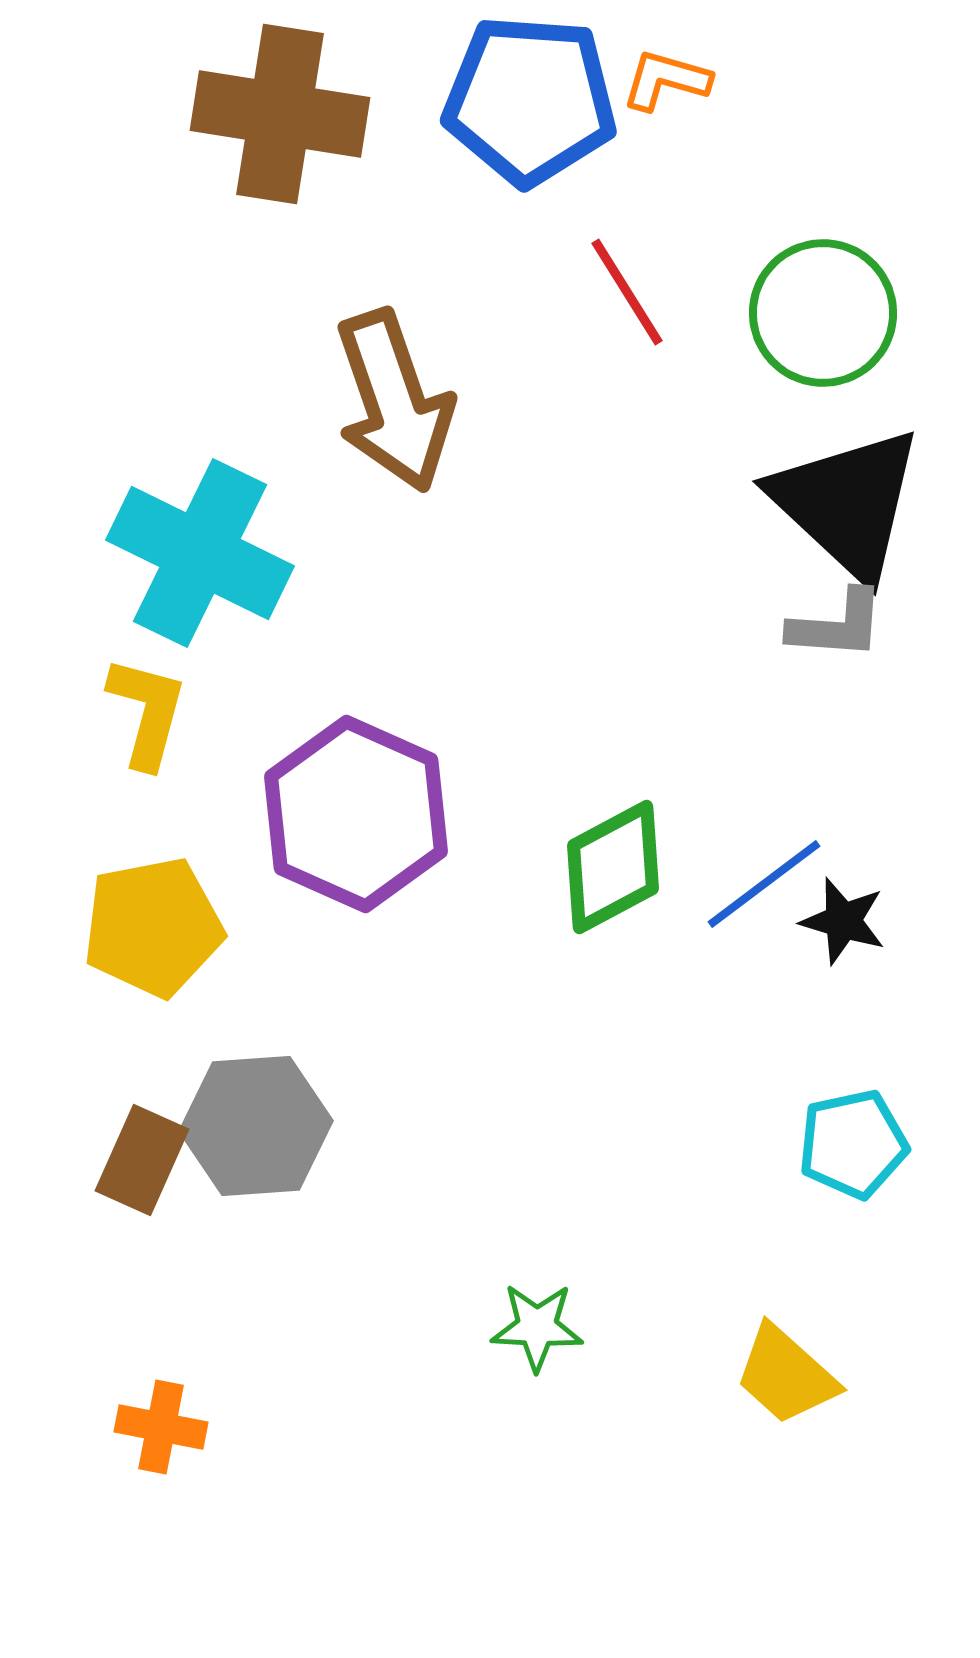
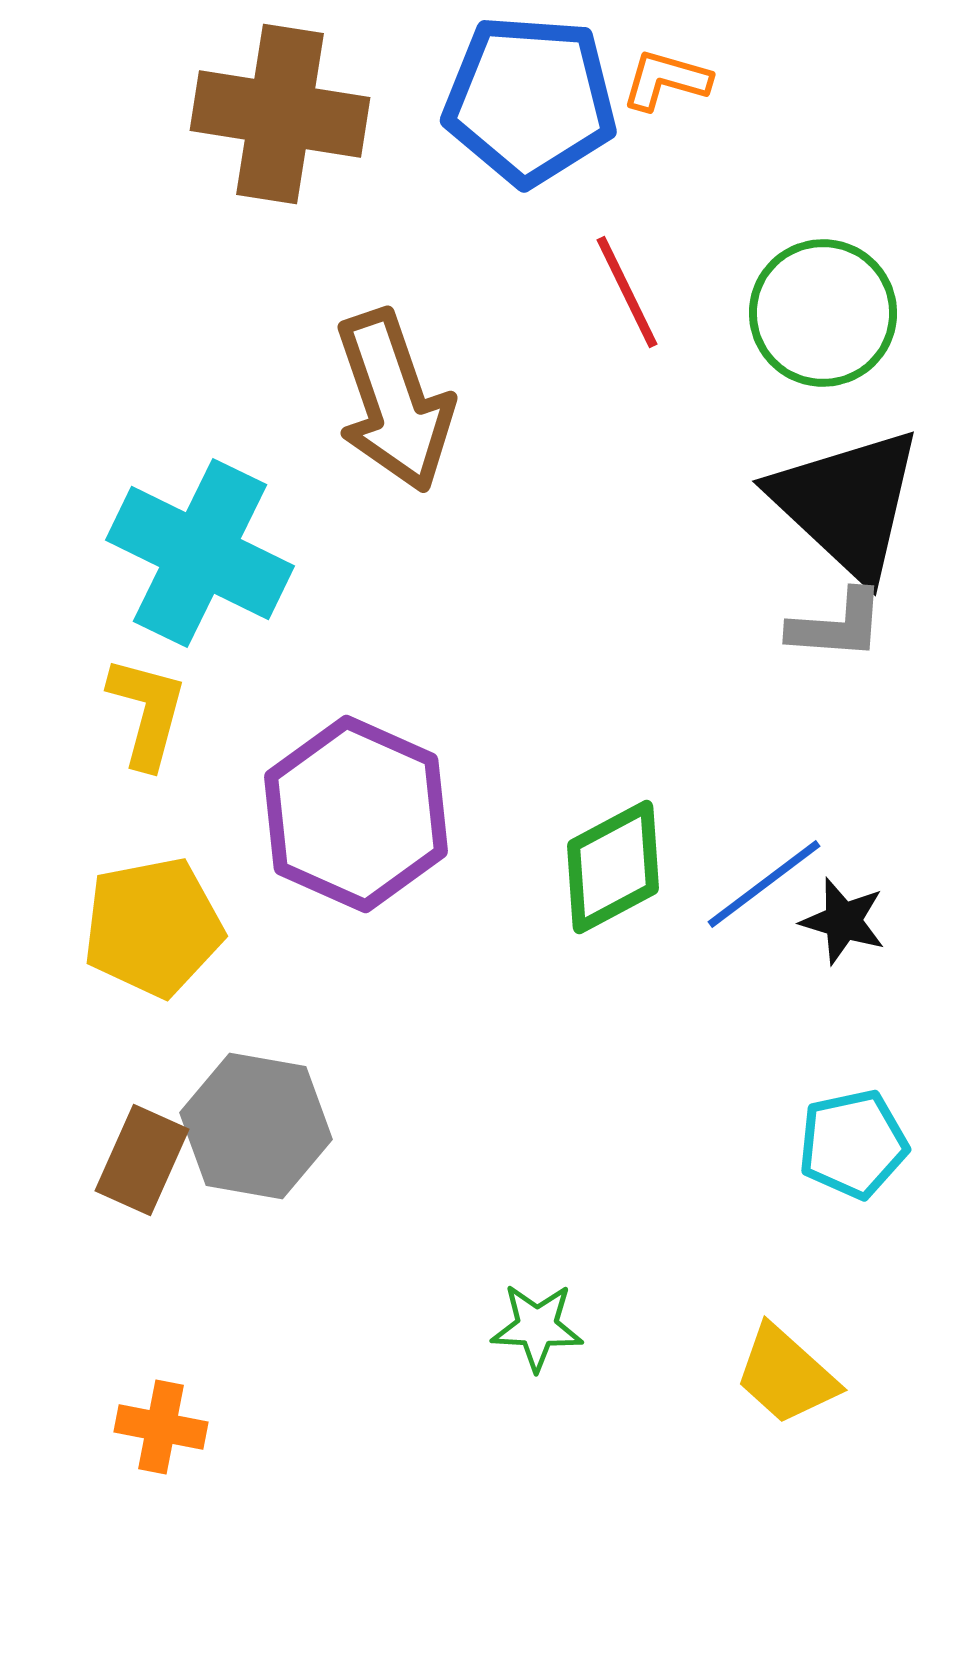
red line: rotated 6 degrees clockwise
gray hexagon: rotated 14 degrees clockwise
